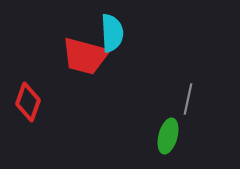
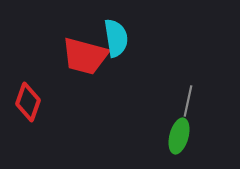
cyan semicircle: moved 4 px right, 5 px down; rotated 6 degrees counterclockwise
gray line: moved 2 px down
green ellipse: moved 11 px right
